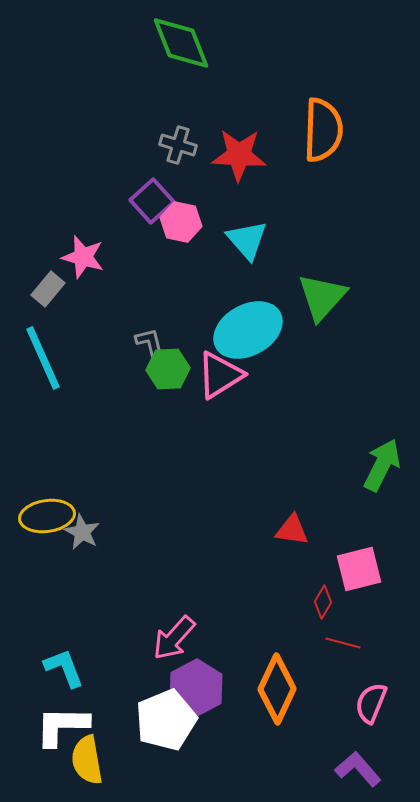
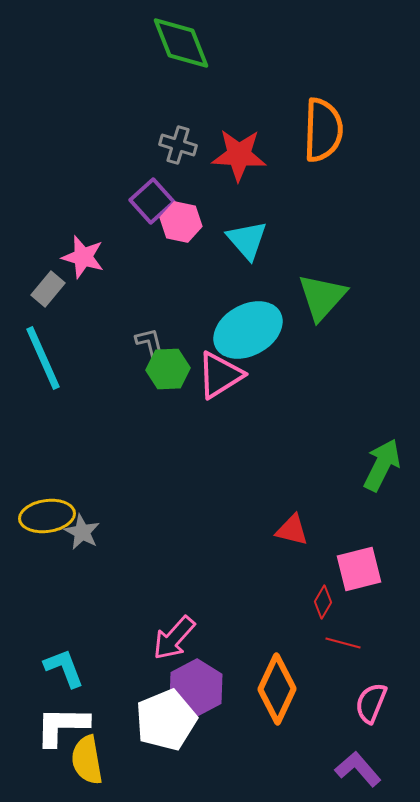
red triangle: rotated 6 degrees clockwise
